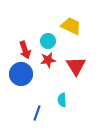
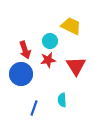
cyan circle: moved 2 px right
blue line: moved 3 px left, 5 px up
